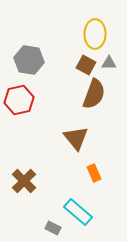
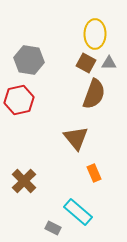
brown square: moved 2 px up
